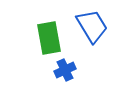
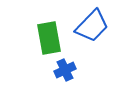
blue trapezoid: rotated 75 degrees clockwise
